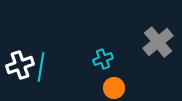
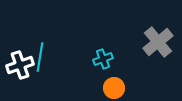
cyan line: moved 1 px left, 10 px up
